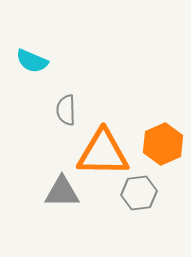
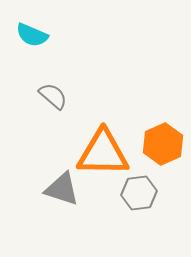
cyan semicircle: moved 26 px up
gray semicircle: moved 13 px left, 14 px up; rotated 132 degrees clockwise
gray triangle: moved 3 px up; rotated 18 degrees clockwise
